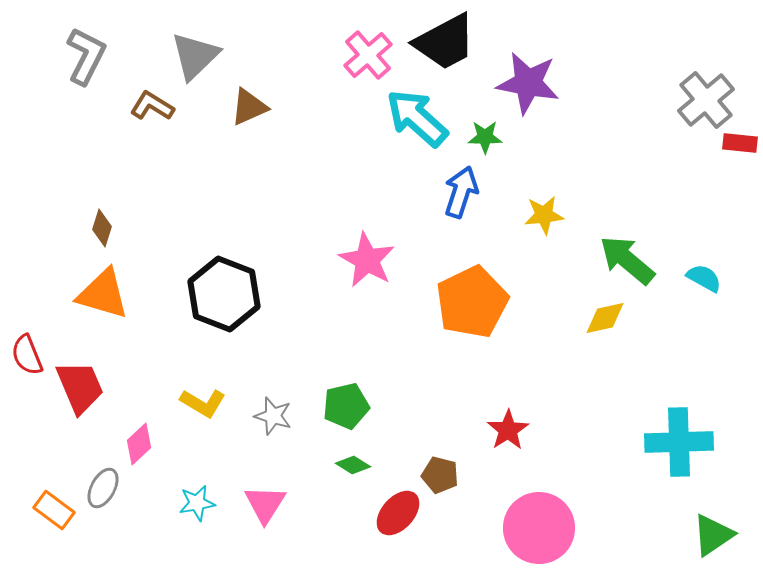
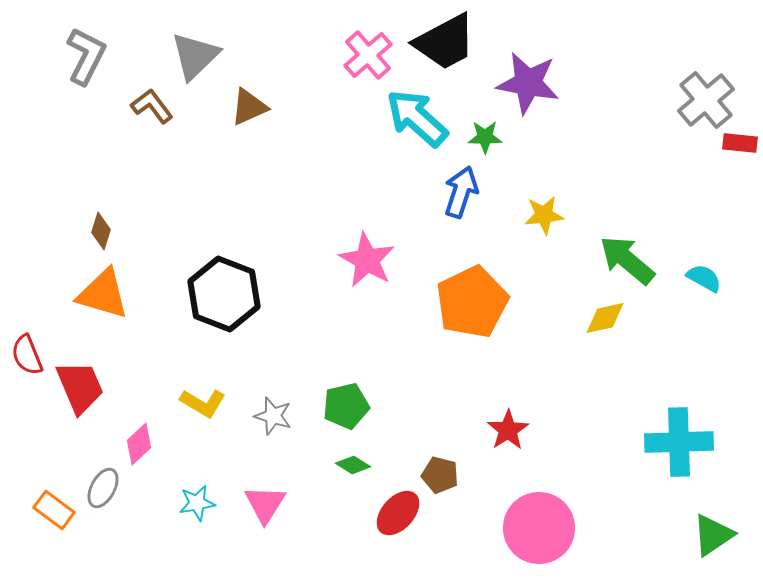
brown L-shape: rotated 21 degrees clockwise
brown diamond: moved 1 px left, 3 px down
